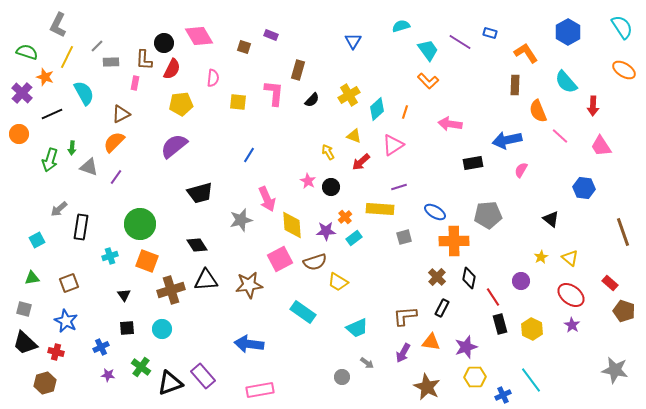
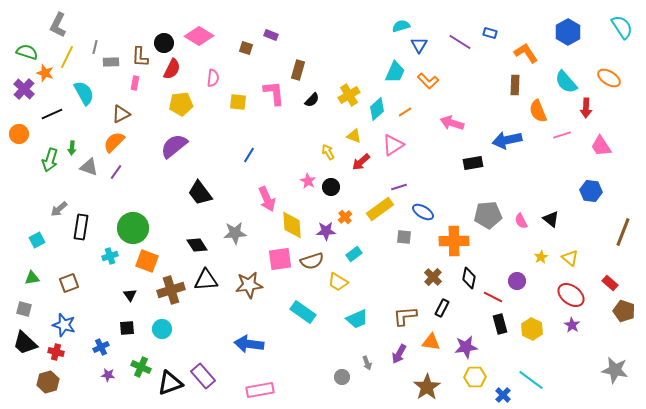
pink diamond at (199, 36): rotated 28 degrees counterclockwise
blue triangle at (353, 41): moved 66 px right, 4 px down
gray line at (97, 46): moved 2 px left, 1 px down; rotated 32 degrees counterclockwise
brown square at (244, 47): moved 2 px right, 1 px down
cyan trapezoid at (428, 50): moved 33 px left, 22 px down; rotated 60 degrees clockwise
brown L-shape at (144, 60): moved 4 px left, 3 px up
orange ellipse at (624, 70): moved 15 px left, 8 px down
orange star at (45, 77): moved 4 px up
purple cross at (22, 93): moved 2 px right, 4 px up
pink L-shape at (274, 93): rotated 12 degrees counterclockwise
red arrow at (593, 106): moved 7 px left, 2 px down
orange line at (405, 112): rotated 40 degrees clockwise
pink arrow at (450, 124): moved 2 px right, 1 px up; rotated 10 degrees clockwise
pink line at (560, 136): moved 2 px right, 1 px up; rotated 60 degrees counterclockwise
pink semicircle at (521, 170): moved 51 px down; rotated 56 degrees counterclockwise
purple line at (116, 177): moved 5 px up
blue hexagon at (584, 188): moved 7 px right, 3 px down
black trapezoid at (200, 193): rotated 68 degrees clockwise
yellow rectangle at (380, 209): rotated 40 degrees counterclockwise
blue ellipse at (435, 212): moved 12 px left
gray star at (241, 220): moved 6 px left, 13 px down; rotated 10 degrees clockwise
green circle at (140, 224): moved 7 px left, 4 px down
brown line at (623, 232): rotated 40 degrees clockwise
gray square at (404, 237): rotated 21 degrees clockwise
cyan rectangle at (354, 238): moved 16 px down
pink square at (280, 259): rotated 20 degrees clockwise
brown semicircle at (315, 262): moved 3 px left, 1 px up
brown cross at (437, 277): moved 4 px left
purple circle at (521, 281): moved 4 px left
black triangle at (124, 295): moved 6 px right
red line at (493, 297): rotated 30 degrees counterclockwise
blue star at (66, 321): moved 2 px left, 4 px down; rotated 10 degrees counterclockwise
cyan trapezoid at (357, 328): moved 9 px up
purple star at (466, 347): rotated 10 degrees clockwise
purple arrow at (403, 353): moved 4 px left, 1 px down
gray arrow at (367, 363): rotated 32 degrees clockwise
green cross at (141, 367): rotated 12 degrees counterclockwise
cyan line at (531, 380): rotated 16 degrees counterclockwise
brown hexagon at (45, 383): moved 3 px right, 1 px up
brown star at (427, 387): rotated 12 degrees clockwise
blue cross at (503, 395): rotated 21 degrees counterclockwise
